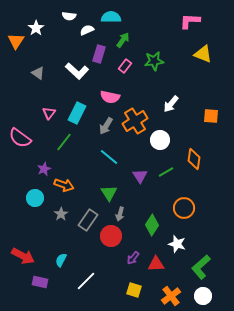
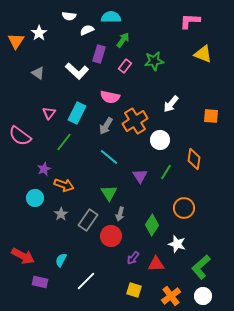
white star at (36, 28): moved 3 px right, 5 px down
pink semicircle at (20, 138): moved 2 px up
green line at (166, 172): rotated 28 degrees counterclockwise
